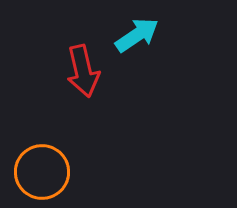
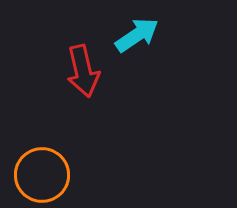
orange circle: moved 3 px down
